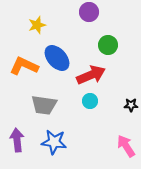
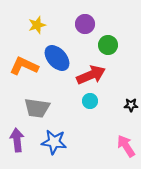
purple circle: moved 4 px left, 12 px down
gray trapezoid: moved 7 px left, 3 px down
